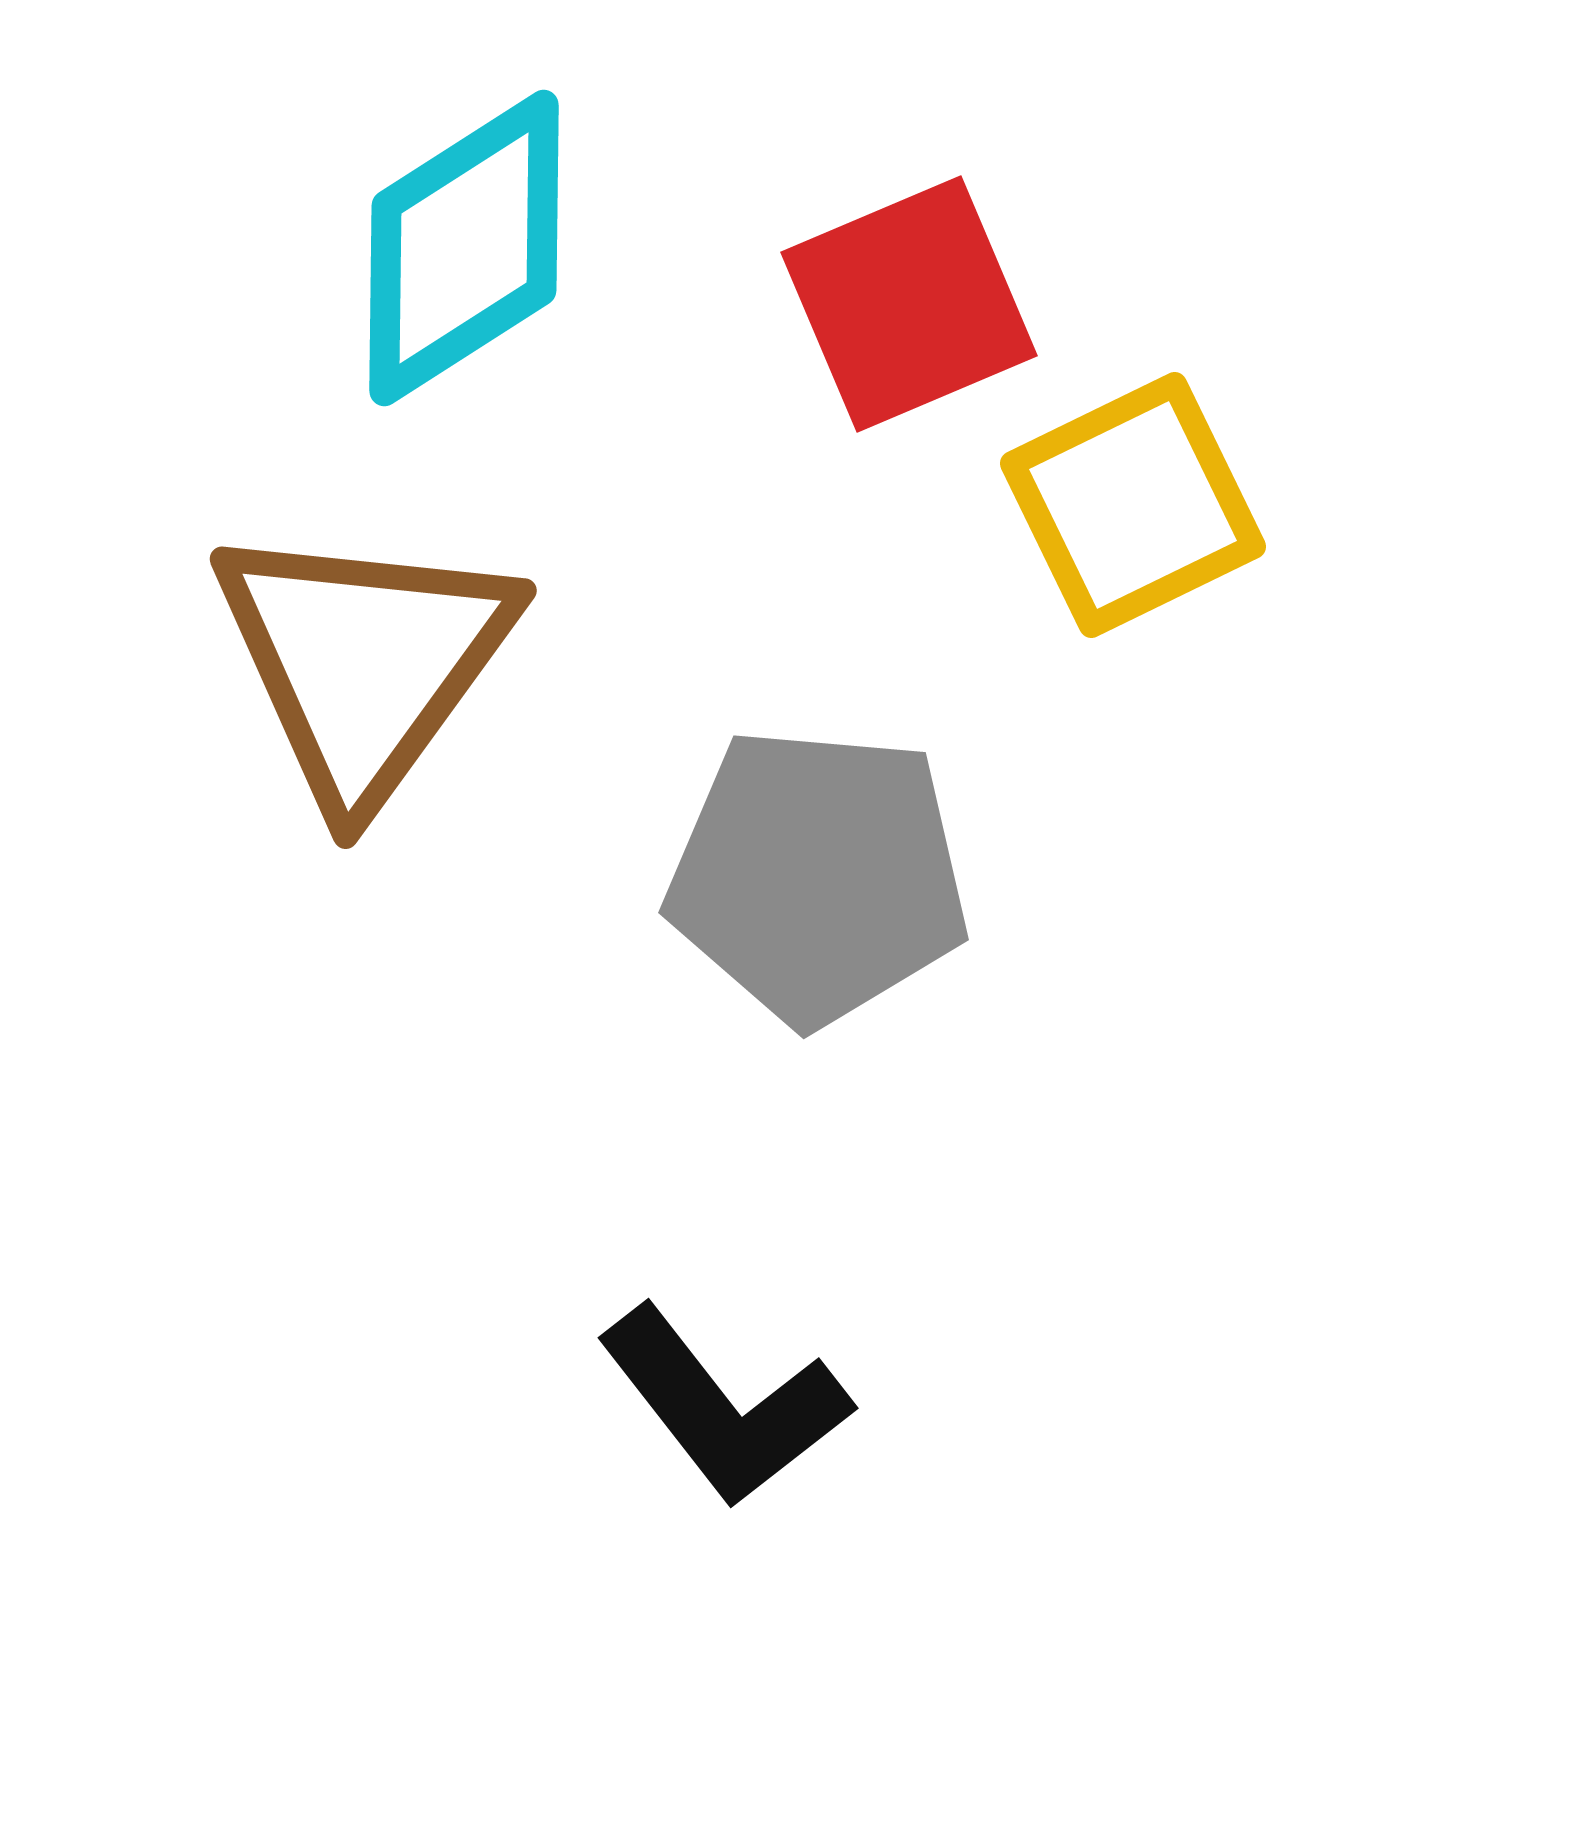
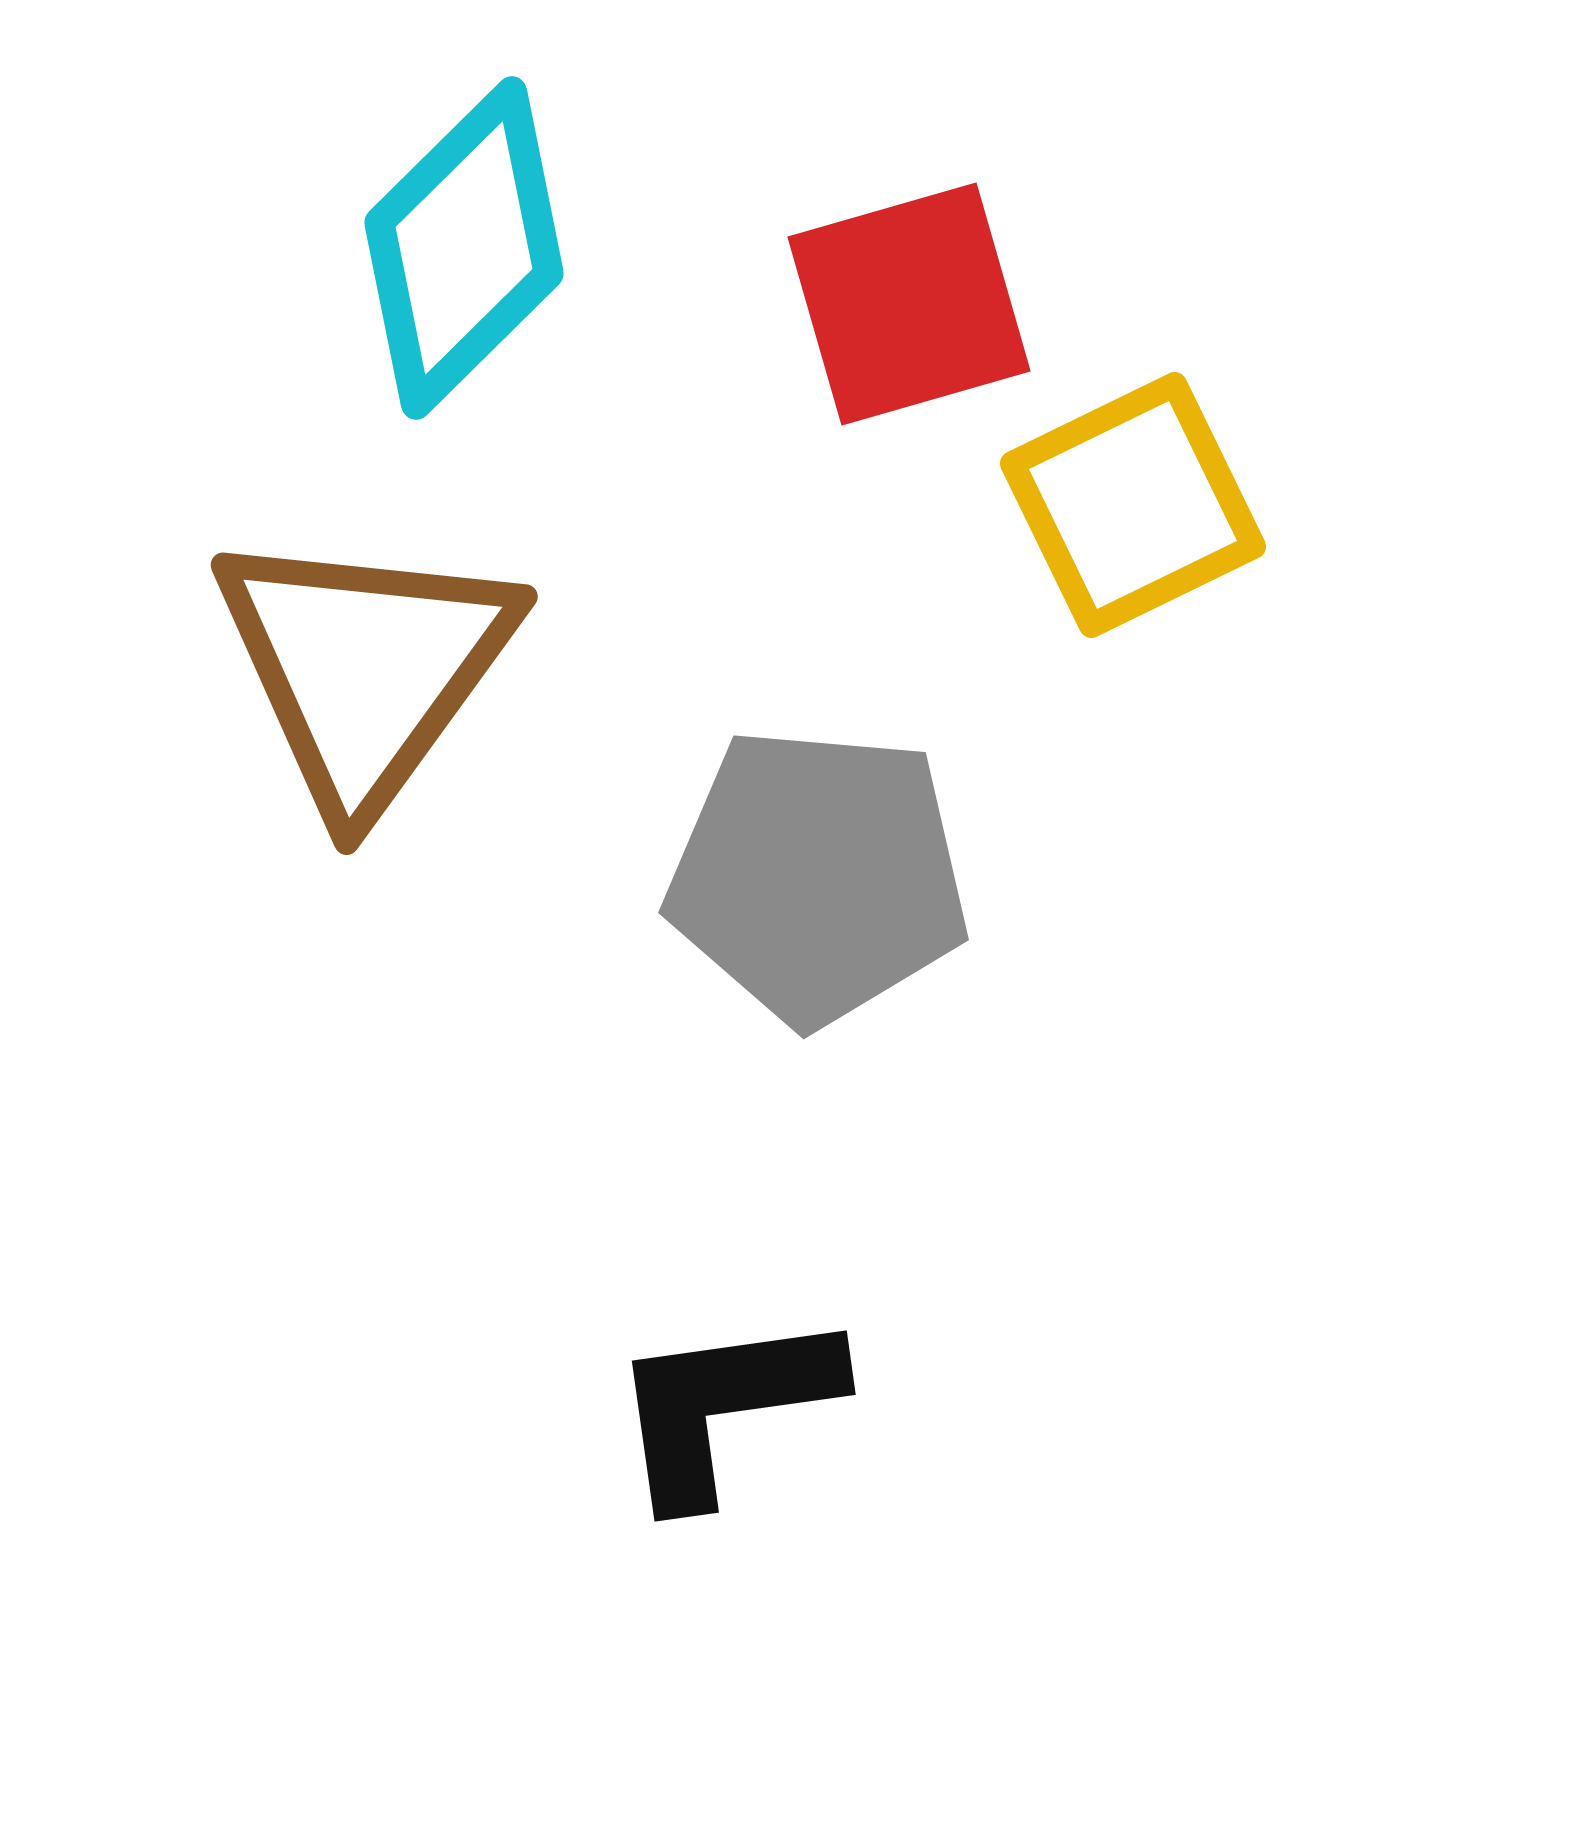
cyan diamond: rotated 12 degrees counterclockwise
red square: rotated 7 degrees clockwise
brown triangle: moved 1 px right, 6 px down
black L-shape: rotated 120 degrees clockwise
